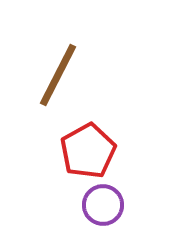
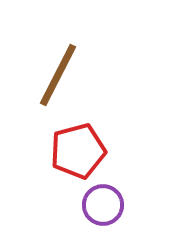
red pentagon: moved 10 px left; rotated 14 degrees clockwise
